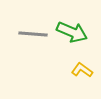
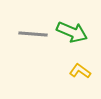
yellow L-shape: moved 2 px left, 1 px down
